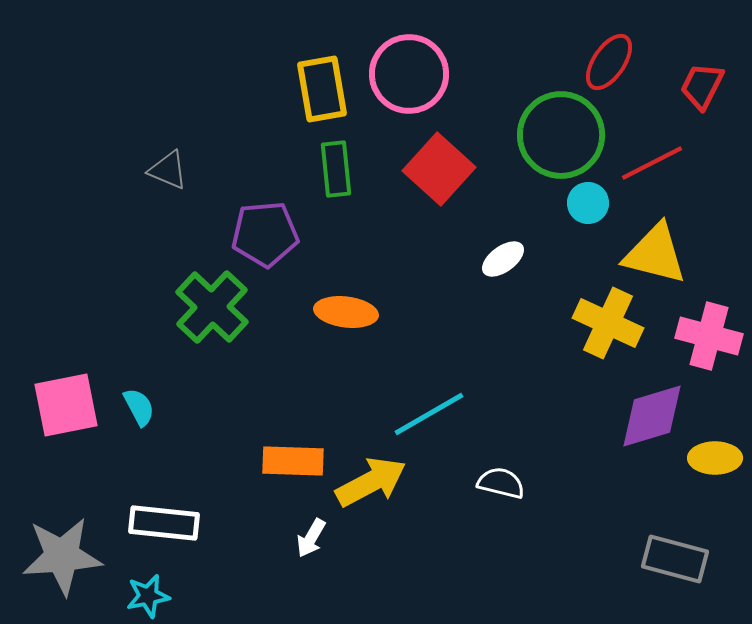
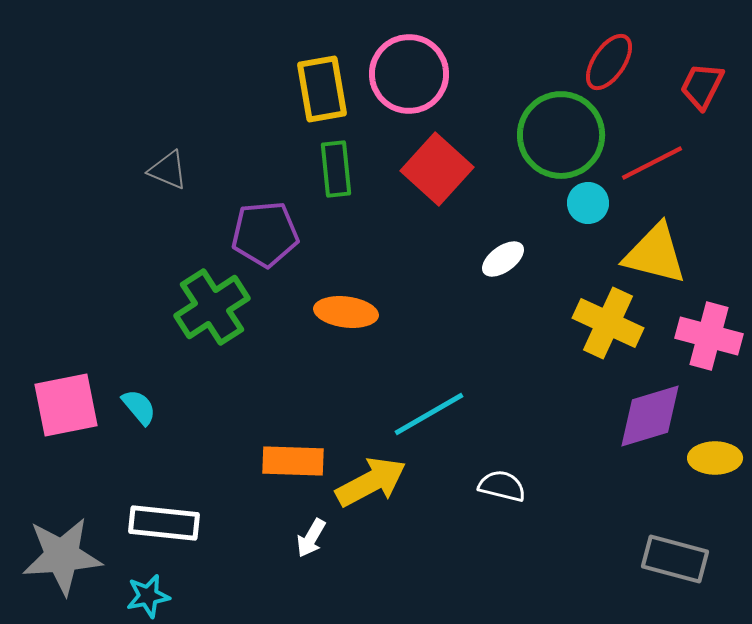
red square: moved 2 px left
green cross: rotated 14 degrees clockwise
cyan semicircle: rotated 12 degrees counterclockwise
purple diamond: moved 2 px left
white semicircle: moved 1 px right, 3 px down
